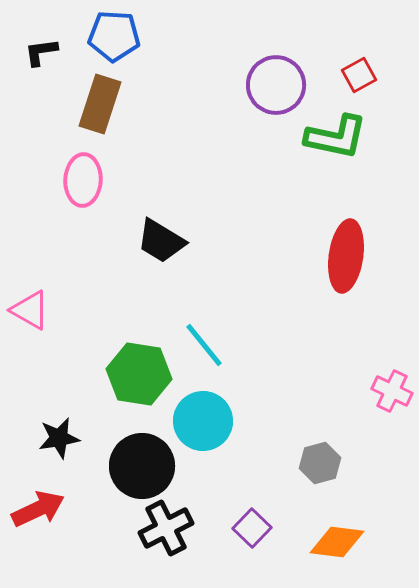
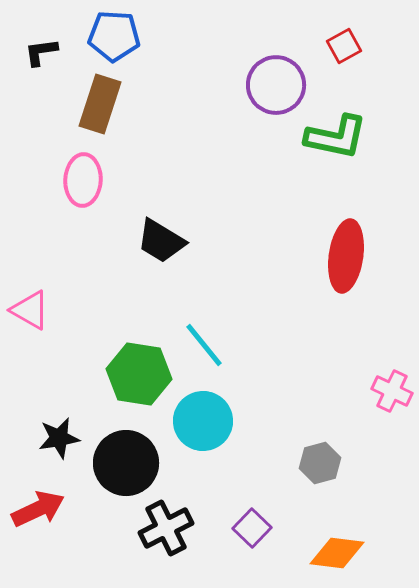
red square: moved 15 px left, 29 px up
black circle: moved 16 px left, 3 px up
orange diamond: moved 11 px down
